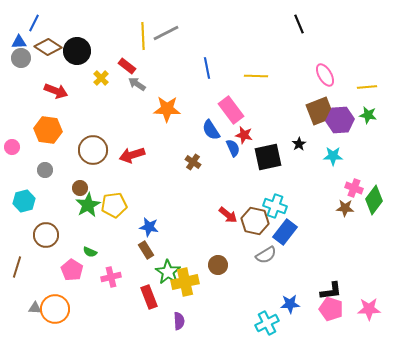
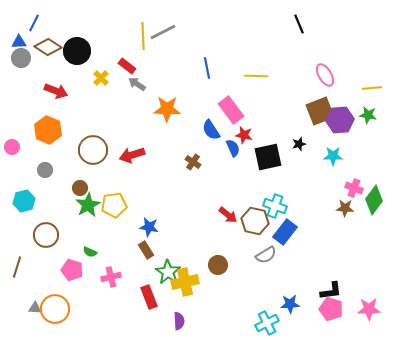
gray line at (166, 33): moved 3 px left, 1 px up
yellow line at (367, 87): moved 5 px right, 1 px down
orange hexagon at (48, 130): rotated 16 degrees clockwise
black star at (299, 144): rotated 16 degrees clockwise
pink pentagon at (72, 270): rotated 15 degrees counterclockwise
